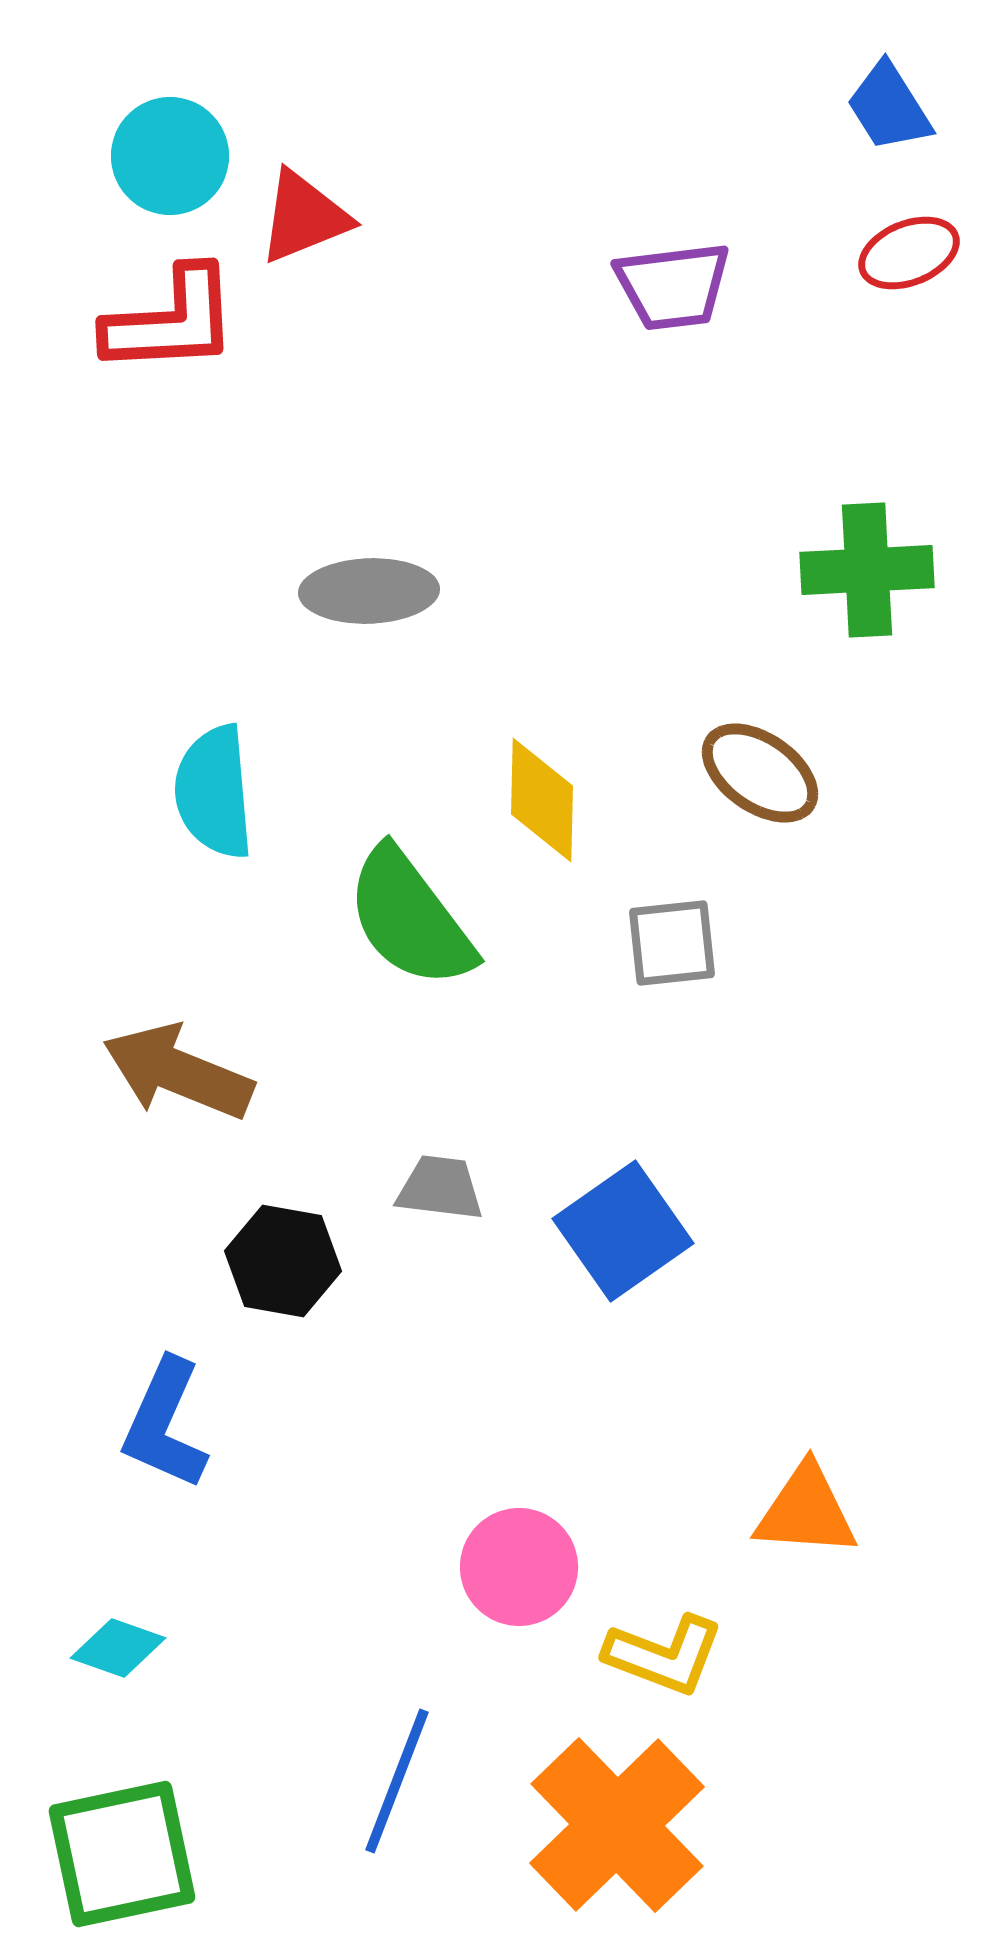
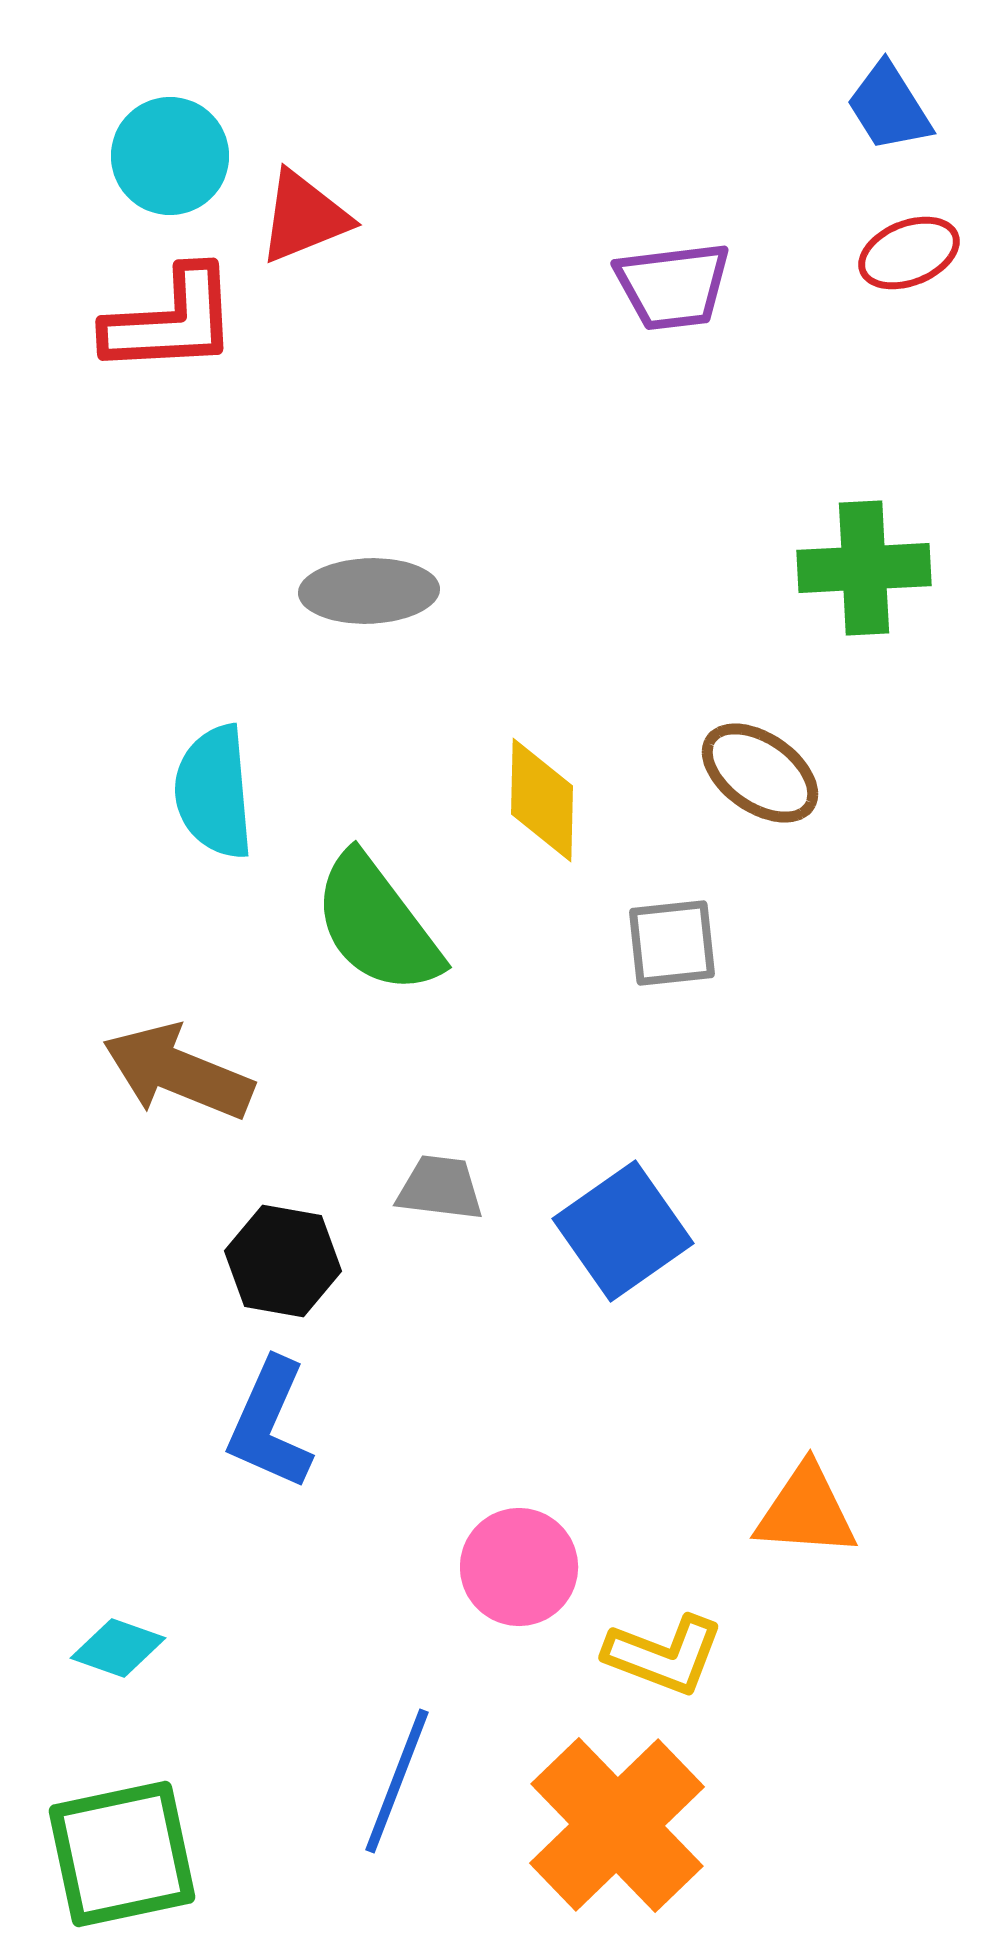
green cross: moved 3 px left, 2 px up
green semicircle: moved 33 px left, 6 px down
blue L-shape: moved 105 px right
